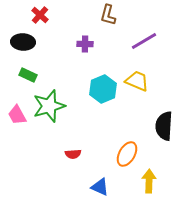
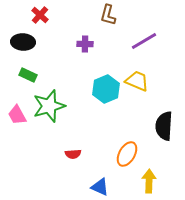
cyan hexagon: moved 3 px right
